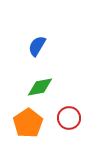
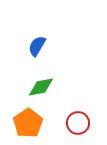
green diamond: moved 1 px right
red circle: moved 9 px right, 5 px down
